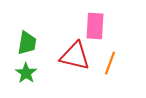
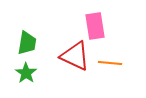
pink rectangle: rotated 12 degrees counterclockwise
red triangle: rotated 12 degrees clockwise
orange line: rotated 75 degrees clockwise
